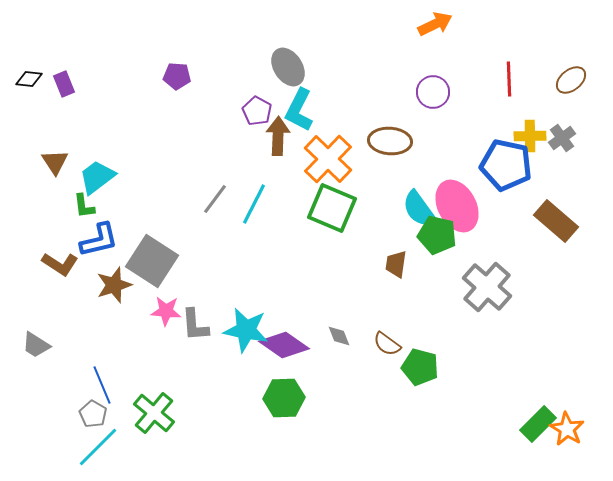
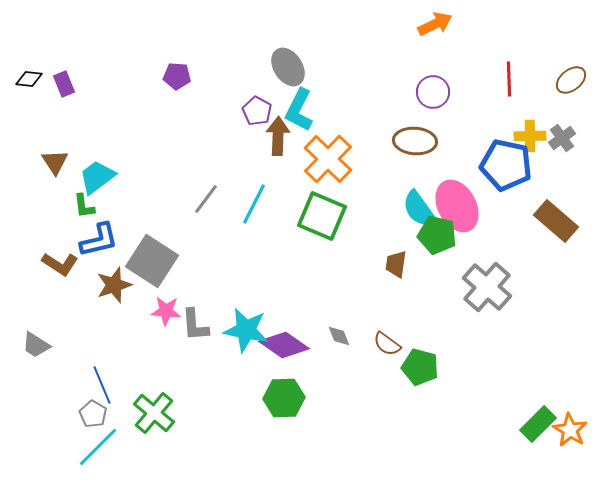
brown ellipse at (390, 141): moved 25 px right
gray line at (215, 199): moved 9 px left
green square at (332, 208): moved 10 px left, 8 px down
orange star at (567, 429): moved 3 px right, 1 px down
